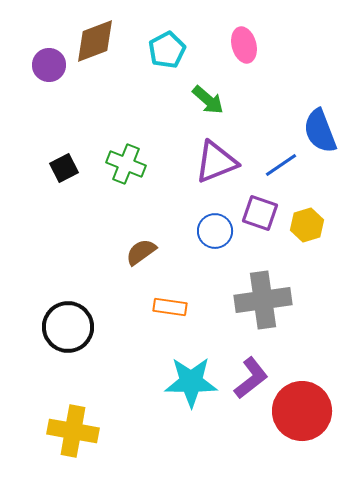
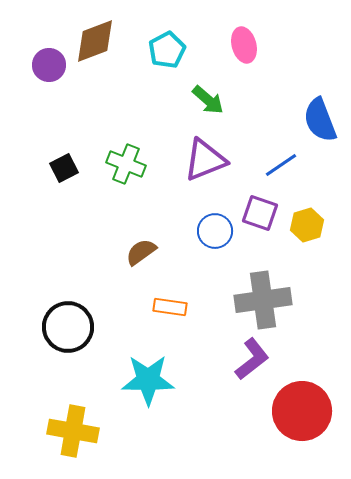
blue semicircle: moved 11 px up
purple triangle: moved 11 px left, 2 px up
purple L-shape: moved 1 px right, 19 px up
cyan star: moved 43 px left, 2 px up
